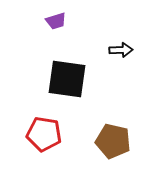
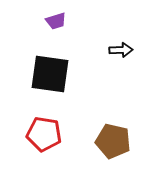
black square: moved 17 px left, 5 px up
